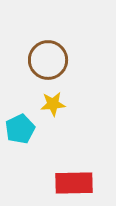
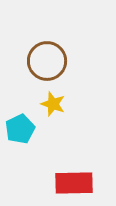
brown circle: moved 1 px left, 1 px down
yellow star: rotated 25 degrees clockwise
